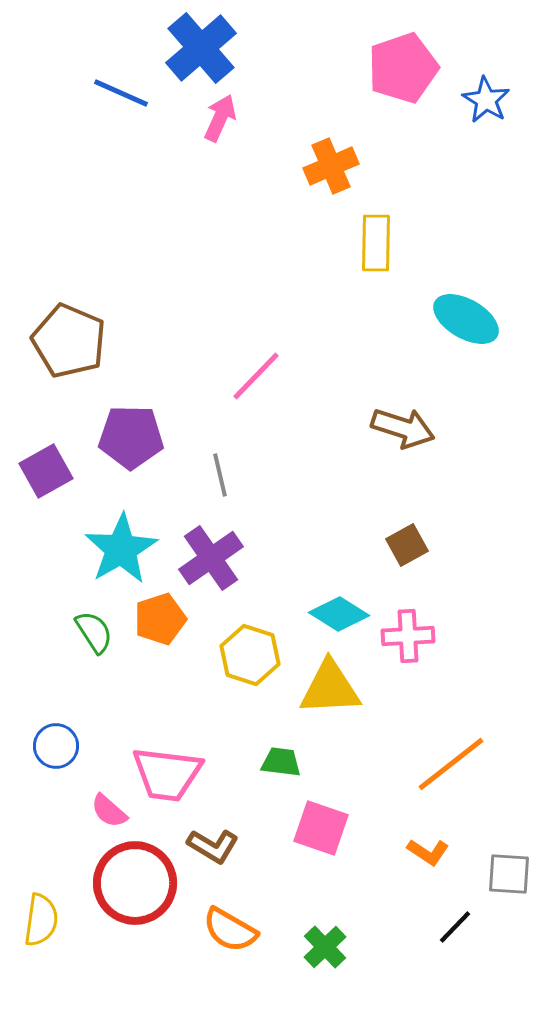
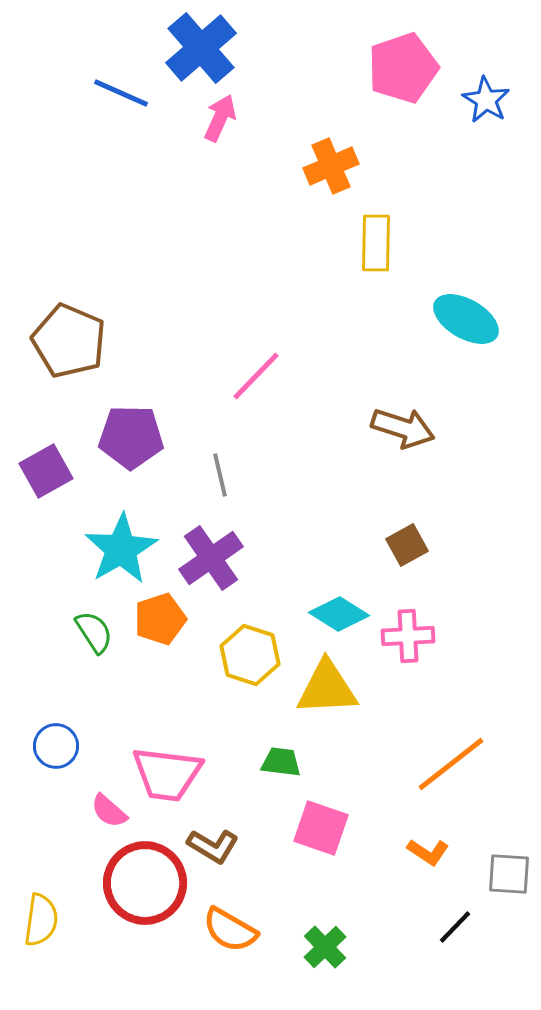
yellow triangle: moved 3 px left
red circle: moved 10 px right
